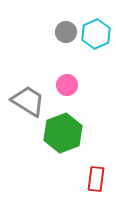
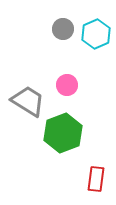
gray circle: moved 3 px left, 3 px up
